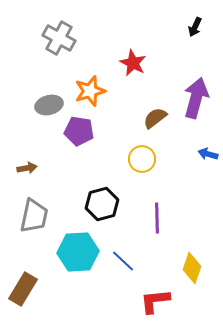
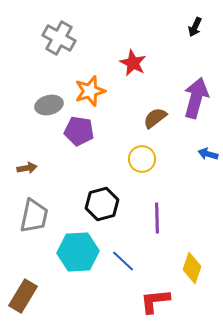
brown rectangle: moved 7 px down
